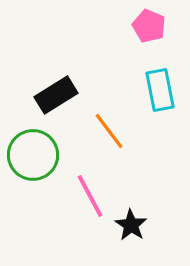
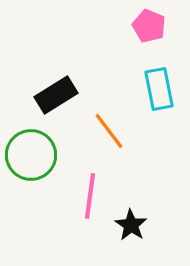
cyan rectangle: moved 1 px left, 1 px up
green circle: moved 2 px left
pink line: rotated 36 degrees clockwise
